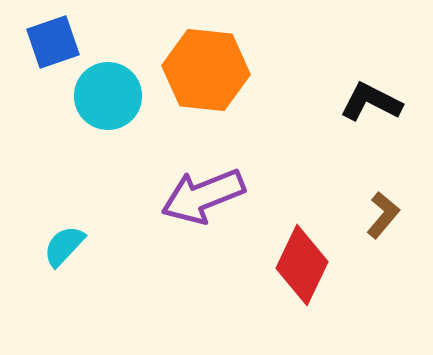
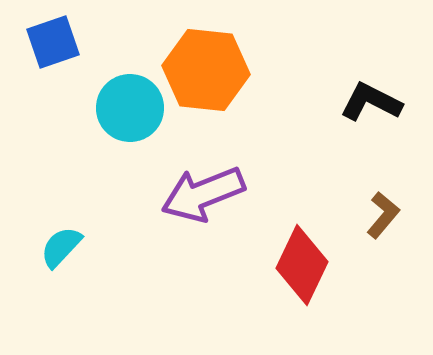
cyan circle: moved 22 px right, 12 px down
purple arrow: moved 2 px up
cyan semicircle: moved 3 px left, 1 px down
